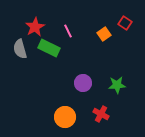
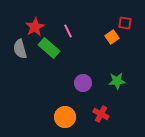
red square: rotated 24 degrees counterclockwise
orange square: moved 8 px right, 3 px down
green rectangle: rotated 15 degrees clockwise
green star: moved 4 px up
